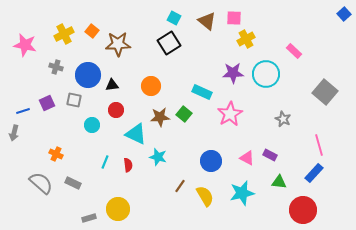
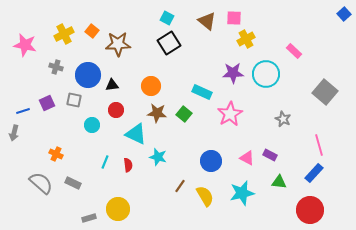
cyan square at (174, 18): moved 7 px left
brown star at (160, 117): moved 3 px left, 4 px up; rotated 12 degrees clockwise
red circle at (303, 210): moved 7 px right
